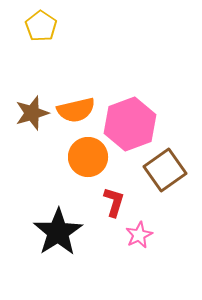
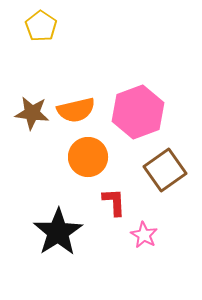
brown star: rotated 24 degrees clockwise
pink hexagon: moved 8 px right, 12 px up
red L-shape: rotated 20 degrees counterclockwise
pink star: moved 5 px right; rotated 16 degrees counterclockwise
